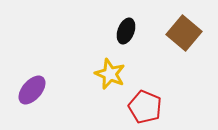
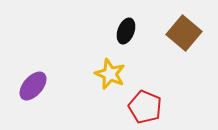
purple ellipse: moved 1 px right, 4 px up
